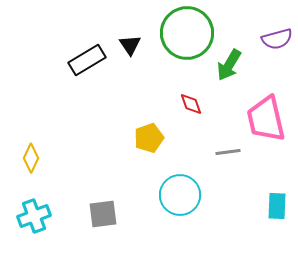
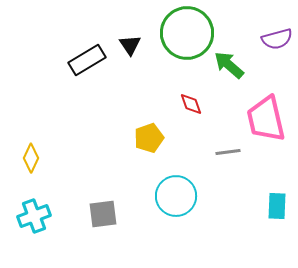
green arrow: rotated 100 degrees clockwise
cyan circle: moved 4 px left, 1 px down
